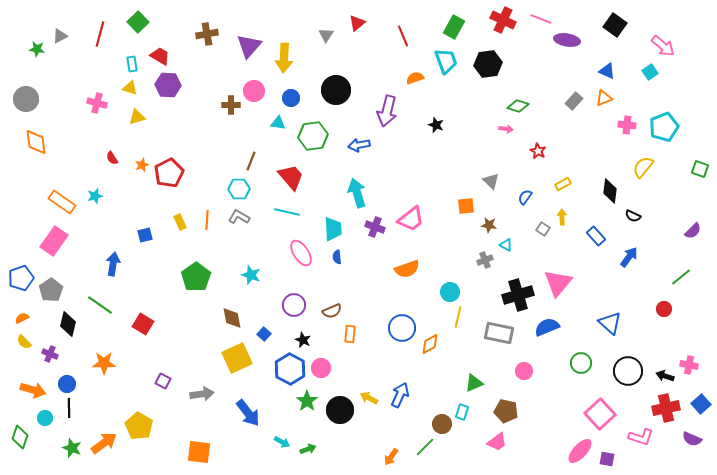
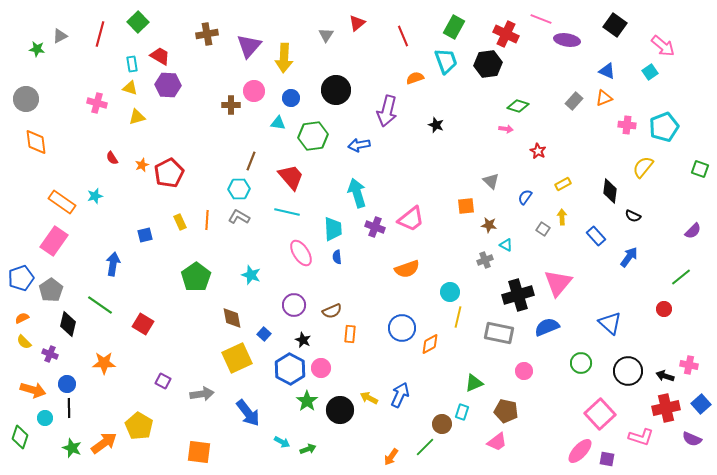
red cross at (503, 20): moved 3 px right, 14 px down
